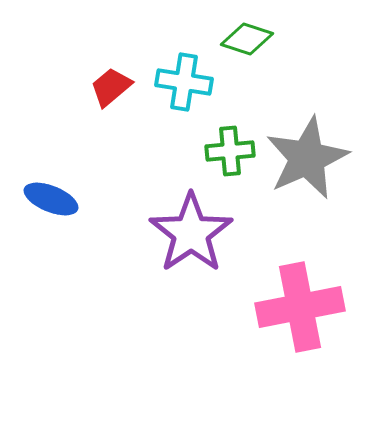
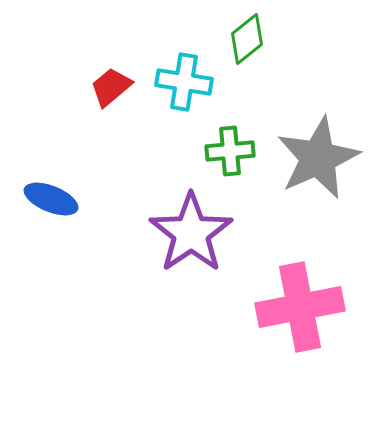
green diamond: rotated 57 degrees counterclockwise
gray star: moved 11 px right
